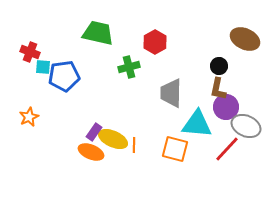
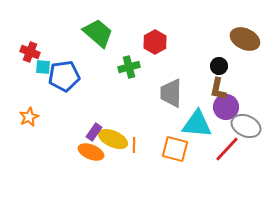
green trapezoid: rotated 28 degrees clockwise
